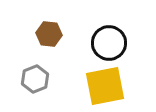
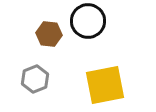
black circle: moved 21 px left, 22 px up
yellow square: moved 1 px up
